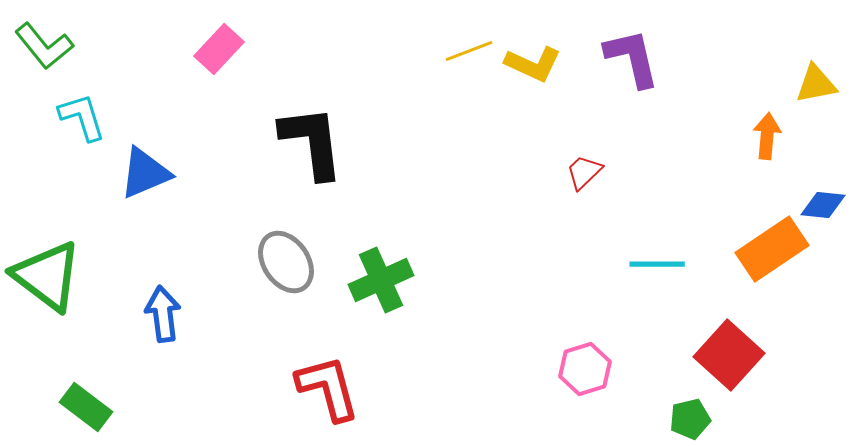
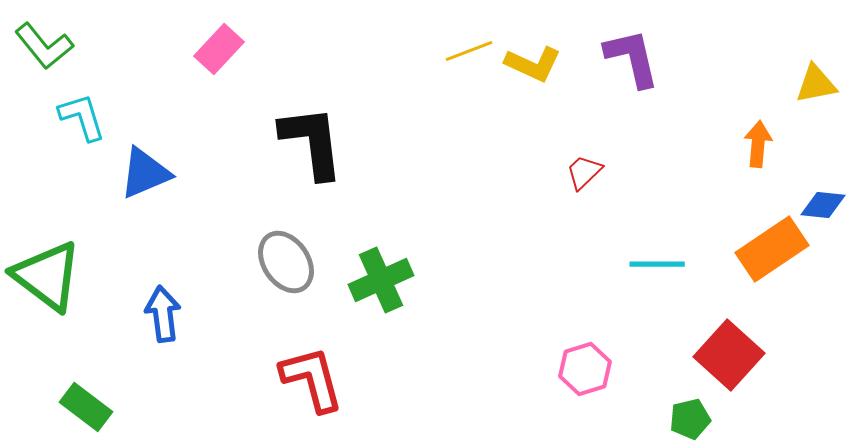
orange arrow: moved 9 px left, 8 px down
red L-shape: moved 16 px left, 9 px up
